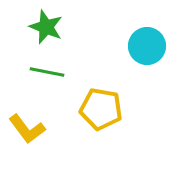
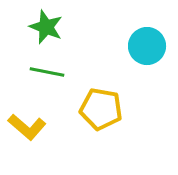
yellow L-shape: moved 2 px up; rotated 12 degrees counterclockwise
